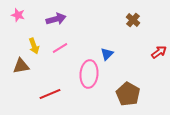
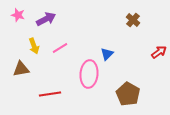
purple arrow: moved 10 px left; rotated 12 degrees counterclockwise
brown triangle: moved 3 px down
red line: rotated 15 degrees clockwise
